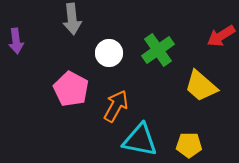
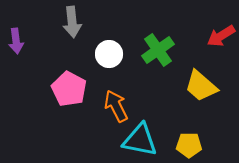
gray arrow: moved 3 px down
white circle: moved 1 px down
pink pentagon: moved 2 px left
orange arrow: rotated 56 degrees counterclockwise
